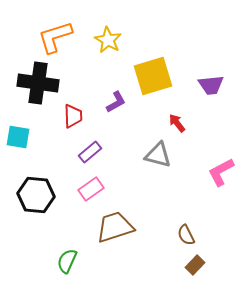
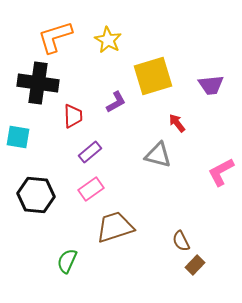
brown semicircle: moved 5 px left, 6 px down
